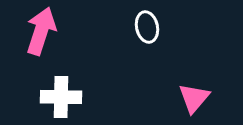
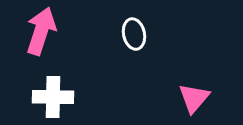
white ellipse: moved 13 px left, 7 px down
white cross: moved 8 px left
